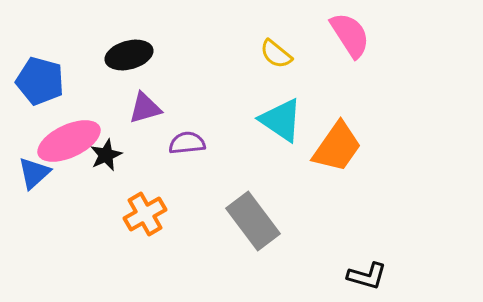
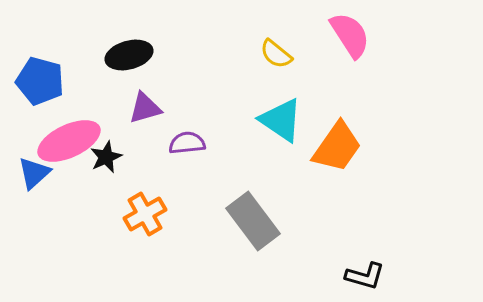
black star: moved 2 px down
black L-shape: moved 2 px left
